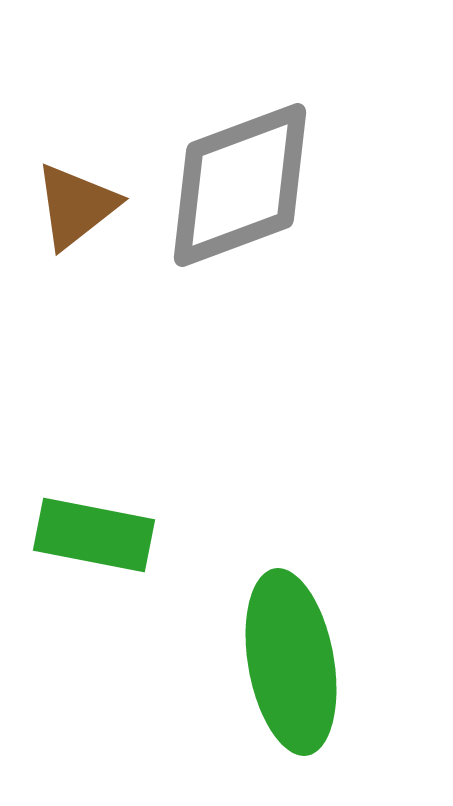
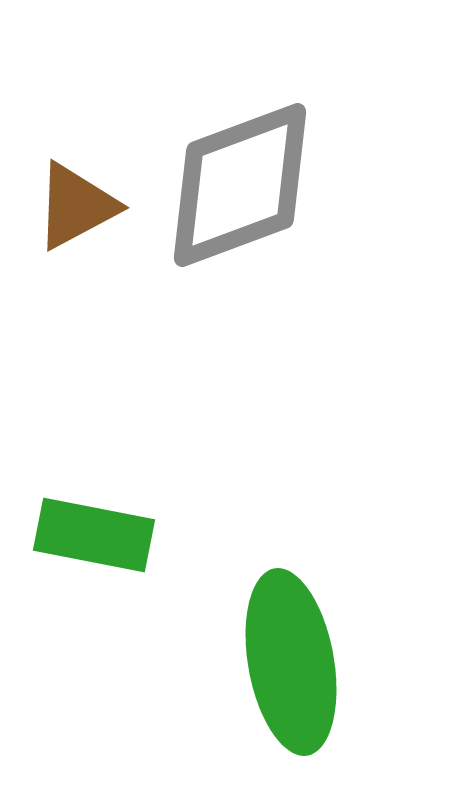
brown triangle: rotated 10 degrees clockwise
